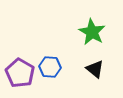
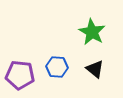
blue hexagon: moved 7 px right
purple pentagon: moved 2 px down; rotated 24 degrees counterclockwise
